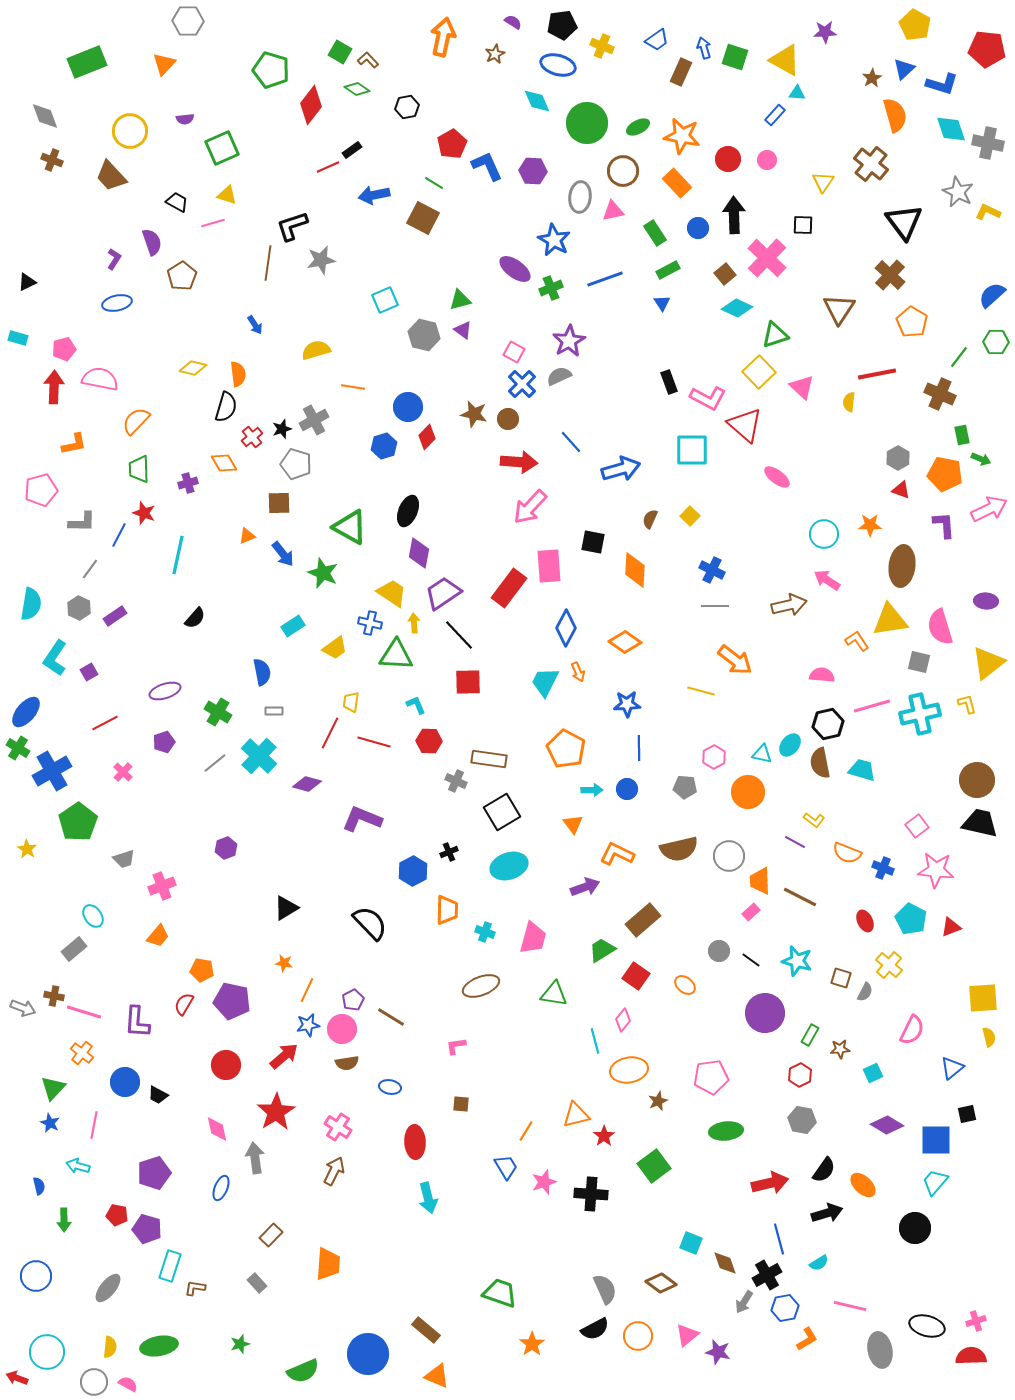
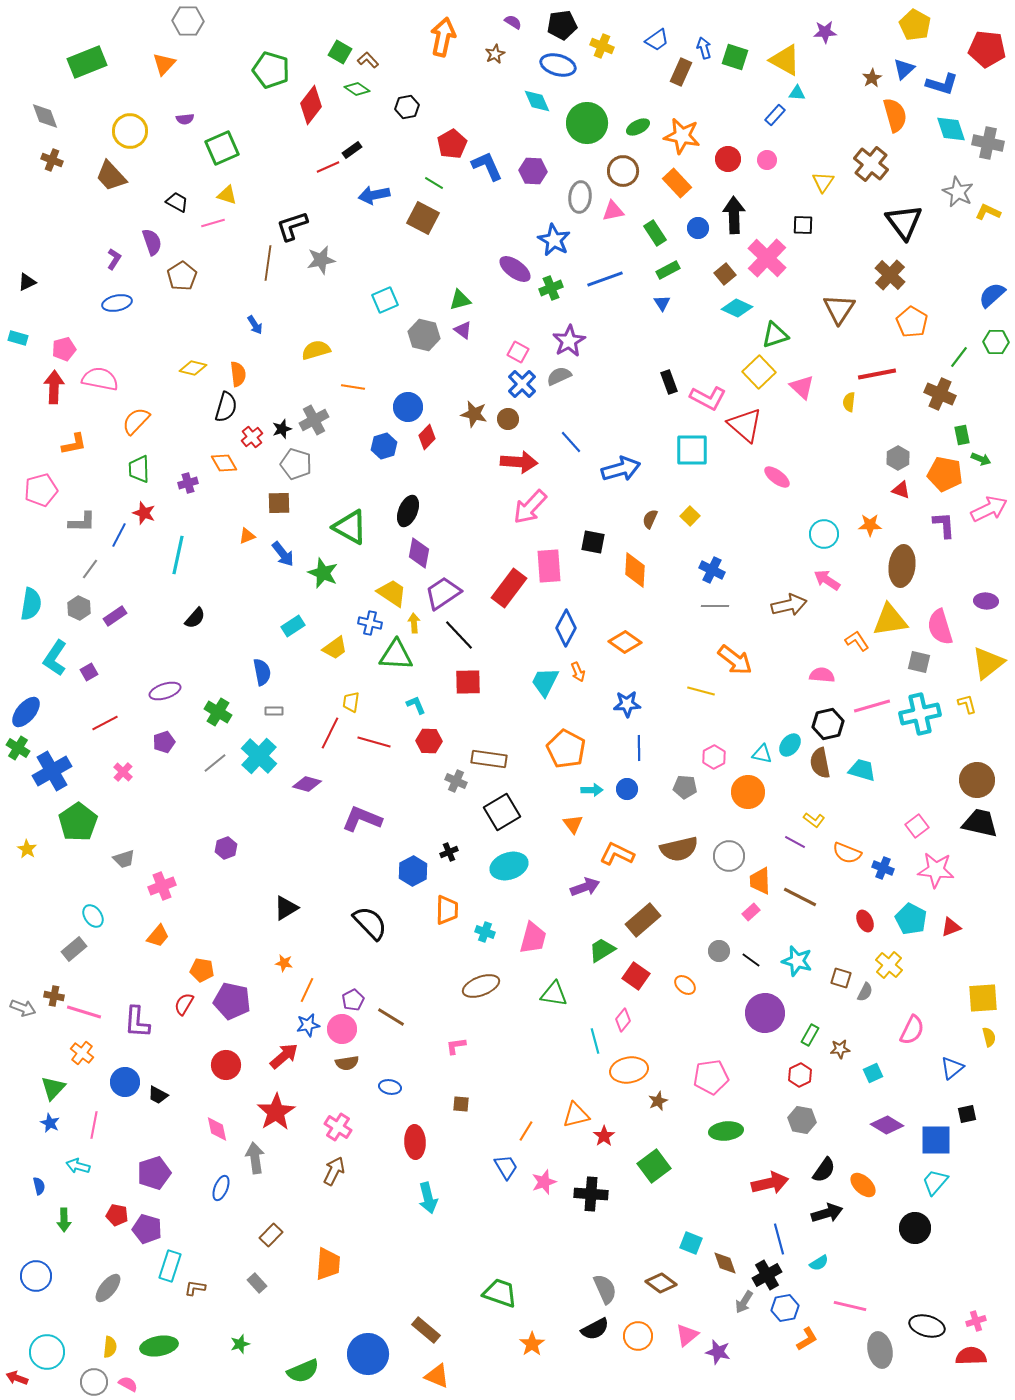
pink square at (514, 352): moved 4 px right
